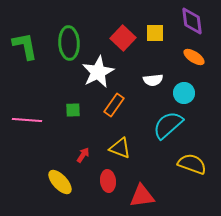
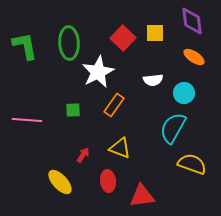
cyan semicircle: moved 5 px right, 3 px down; rotated 20 degrees counterclockwise
